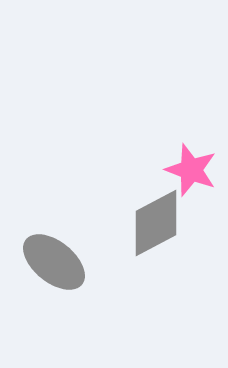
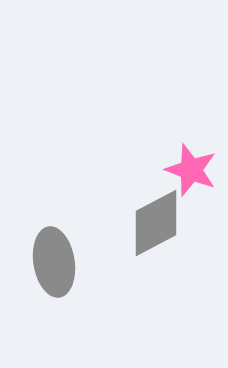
gray ellipse: rotated 42 degrees clockwise
